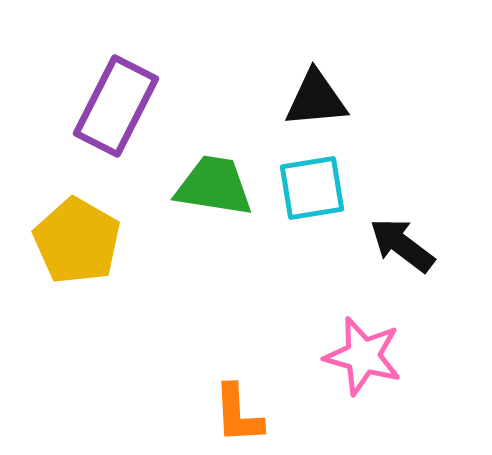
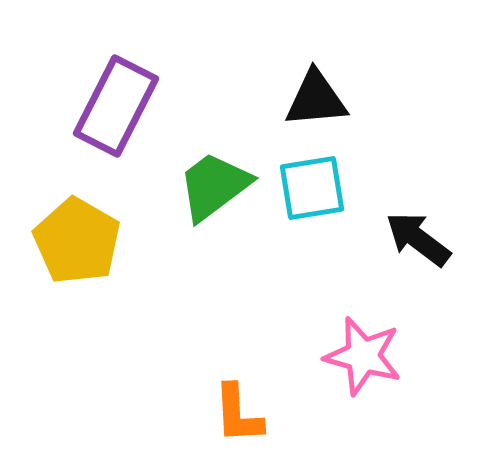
green trapezoid: rotated 46 degrees counterclockwise
black arrow: moved 16 px right, 6 px up
